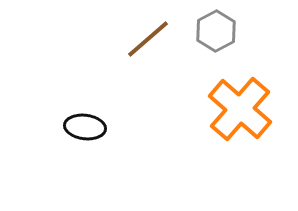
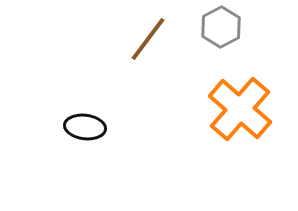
gray hexagon: moved 5 px right, 4 px up
brown line: rotated 12 degrees counterclockwise
